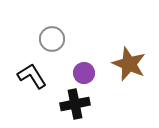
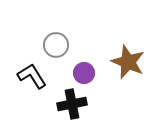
gray circle: moved 4 px right, 6 px down
brown star: moved 1 px left, 2 px up
black cross: moved 3 px left
